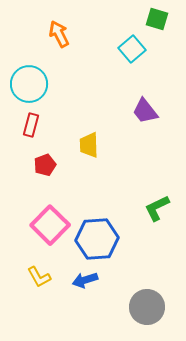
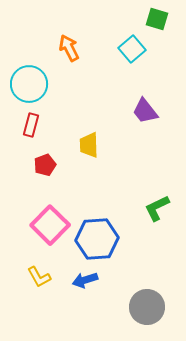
orange arrow: moved 10 px right, 14 px down
